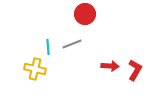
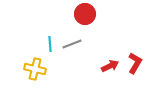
cyan line: moved 2 px right, 3 px up
red arrow: rotated 30 degrees counterclockwise
red L-shape: moved 7 px up
